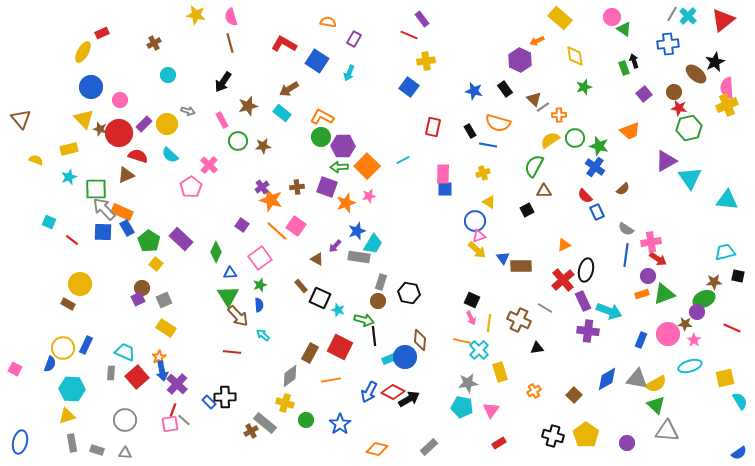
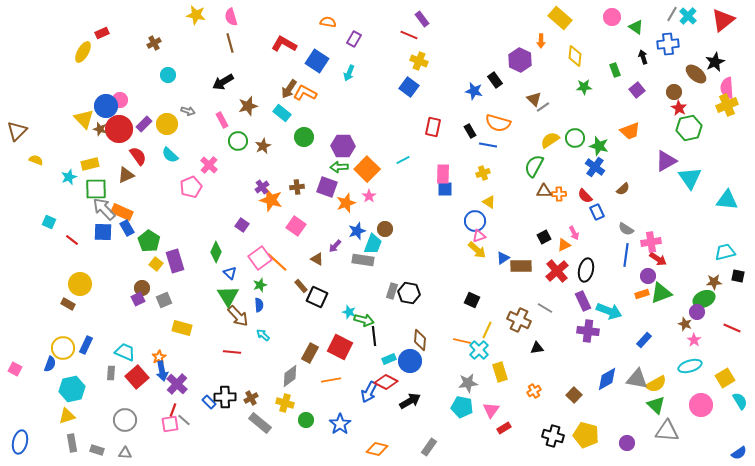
green triangle at (624, 29): moved 12 px right, 2 px up
orange arrow at (537, 41): moved 4 px right; rotated 64 degrees counterclockwise
yellow diamond at (575, 56): rotated 15 degrees clockwise
yellow cross at (426, 61): moved 7 px left; rotated 30 degrees clockwise
black arrow at (634, 61): moved 9 px right, 4 px up
green rectangle at (624, 68): moved 9 px left, 2 px down
black arrow at (223, 82): rotated 25 degrees clockwise
blue circle at (91, 87): moved 15 px right, 19 px down
green star at (584, 87): rotated 14 degrees clockwise
brown arrow at (289, 89): rotated 24 degrees counterclockwise
black rectangle at (505, 89): moved 10 px left, 9 px up
purple square at (644, 94): moved 7 px left, 4 px up
red star at (679, 108): rotated 21 degrees clockwise
orange cross at (559, 115): moved 79 px down
orange L-shape at (322, 117): moved 17 px left, 24 px up
brown triangle at (21, 119): moved 4 px left, 12 px down; rotated 25 degrees clockwise
red circle at (119, 133): moved 4 px up
green circle at (321, 137): moved 17 px left
brown star at (263, 146): rotated 21 degrees counterclockwise
yellow rectangle at (69, 149): moved 21 px right, 15 px down
red semicircle at (138, 156): rotated 36 degrees clockwise
orange square at (367, 166): moved 3 px down
pink pentagon at (191, 187): rotated 10 degrees clockwise
pink star at (369, 196): rotated 24 degrees counterclockwise
black square at (527, 210): moved 17 px right, 27 px down
orange line at (277, 231): moved 31 px down
purple rectangle at (181, 239): moved 6 px left, 22 px down; rotated 30 degrees clockwise
cyan trapezoid at (373, 244): rotated 10 degrees counterclockwise
gray rectangle at (359, 257): moved 4 px right, 3 px down
blue triangle at (503, 258): rotated 32 degrees clockwise
blue triangle at (230, 273): rotated 48 degrees clockwise
red cross at (563, 280): moved 6 px left, 9 px up
gray rectangle at (381, 282): moved 11 px right, 9 px down
green triangle at (664, 294): moved 3 px left, 1 px up
black square at (320, 298): moved 3 px left, 1 px up
brown circle at (378, 301): moved 7 px right, 72 px up
cyan star at (338, 310): moved 11 px right, 2 px down
pink arrow at (471, 318): moved 103 px right, 85 px up
yellow line at (489, 323): moved 2 px left, 7 px down; rotated 18 degrees clockwise
brown star at (685, 324): rotated 16 degrees clockwise
yellow rectangle at (166, 328): moved 16 px right; rotated 18 degrees counterclockwise
pink circle at (668, 334): moved 33 px right, 71 px down
blue rectangle at (641, 340): moved 3 px right; rotated 21 degrees clockwise
blue circle at (405, 357): moved 5 px right, 4 px down
yellow square at (725, 378): rotated 18 degrees counterclockwise
cyan hexagon at (72, 389): rotated 15 degrees counterclockwise
red diamond at (393, 392): moved 7 px left, 10 px up
black arrow at (409, 399): moved 1 px right, 2 px down
gray rectangle at (265, 423): moved 5 px left
brown cross at (251, 431): moved 33 px up
yellow pentagon at (586, 435): rotated 20 degrees counterclockwise
red rectangle at (499, 443): moved 5 px right, 15 px up
gray rectangle at (429, 447): rotated 12 degrees counterclockwise
